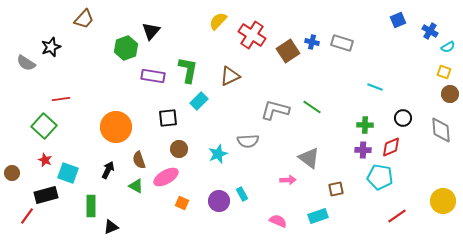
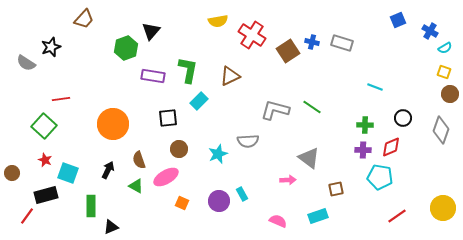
yellow semicircle at (218, 21): rotated 144 degrees counterclockwise
cyan semicircle at (448, 47): moved 3 px left, 1 px down
orange circle at (116, 127): moved 3 px left, 3 px up
gray diamond at (441, 130): rotated 24 degrees clockwise
yellow circle at (443, 201): moved 7 px down
